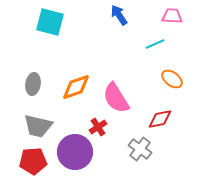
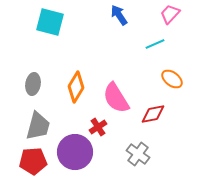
pink trapezoid: moved 2 px left, 2 px up; rotated 50 degrees counterclockwise
orange diamond: rotated 40 degrees counterclockwise
red diamond: moved 7 px left, 5 px up
gray trapezoid: rotated 88 degrees counterclockwise
gray cross: moved 2 px left, 5 px down
